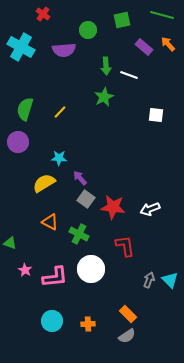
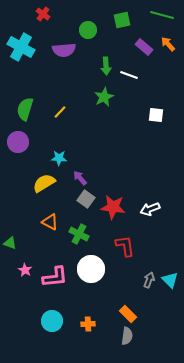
gray semicircle: rotated 48 degrees counterclockwise
